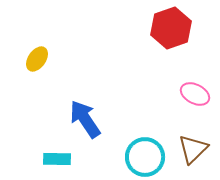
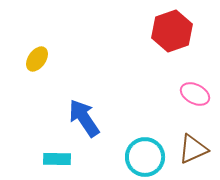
red hexagon: moved 1 px right, 3 px down
blue arrow: moved 1 px left, 1 px up
brown triangle: rotated 20 degrees clockwise
